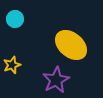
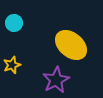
cyan circle: moved 1 px left, 4 px down
